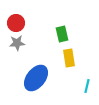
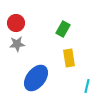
green rectangle: moved 1 px right, 5 px up; rotated 42 degrees clockwise
gray star: moved 1 px down
